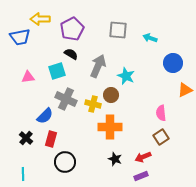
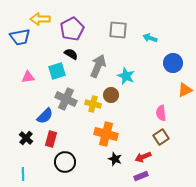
orange cross: moved 4 px left, 7 px down; rotated 15 degrees clockwise
